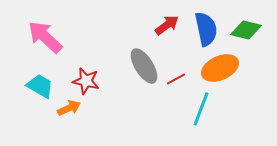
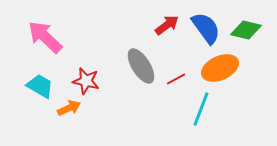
blue semicircle: moved 1 px up; rotated 24 degrees counterclockwise
gray ellipse: moved 3 px left
